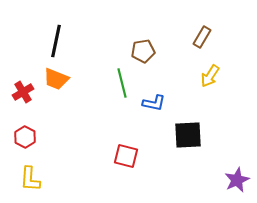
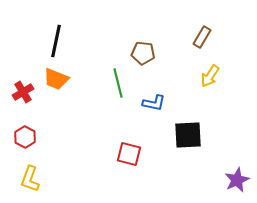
brown pentagon: moved 2 px down; rotated 15 degrees clockwise
green line: moved 4 px left
red square: moved 3 px right, 2 px up
yellow L-shape: rotated 16 degrees clockwise
